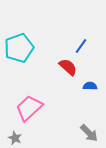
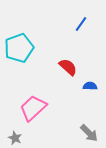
blue line: moved 22 px up
pink trapezoid: moved 4 px right
